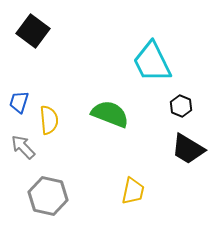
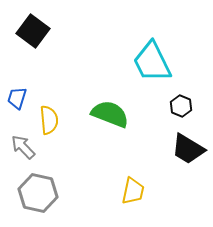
blue trapezoid: moved 2 px left, 4 px up
gray hexagon: moved 10 px left, 3 px up
